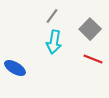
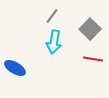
red line: rotated 12 degrees counterclockwise
